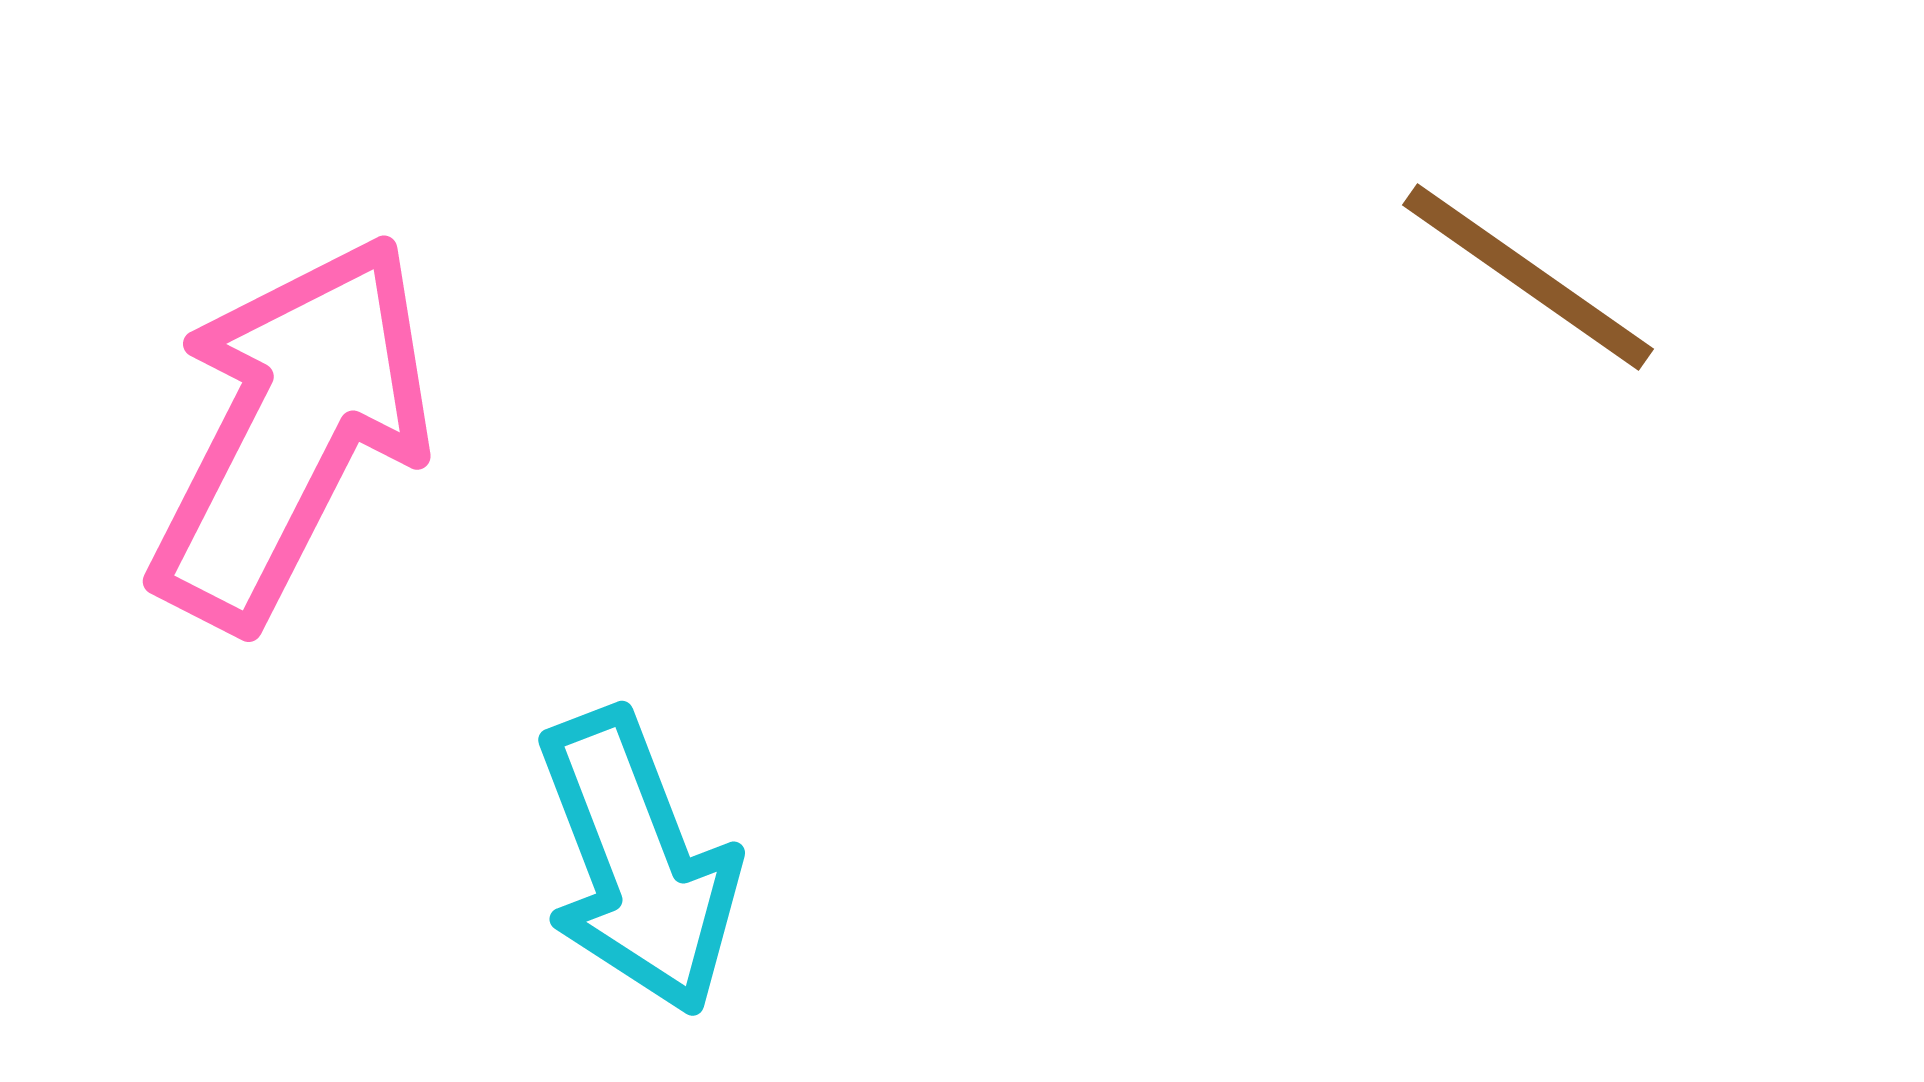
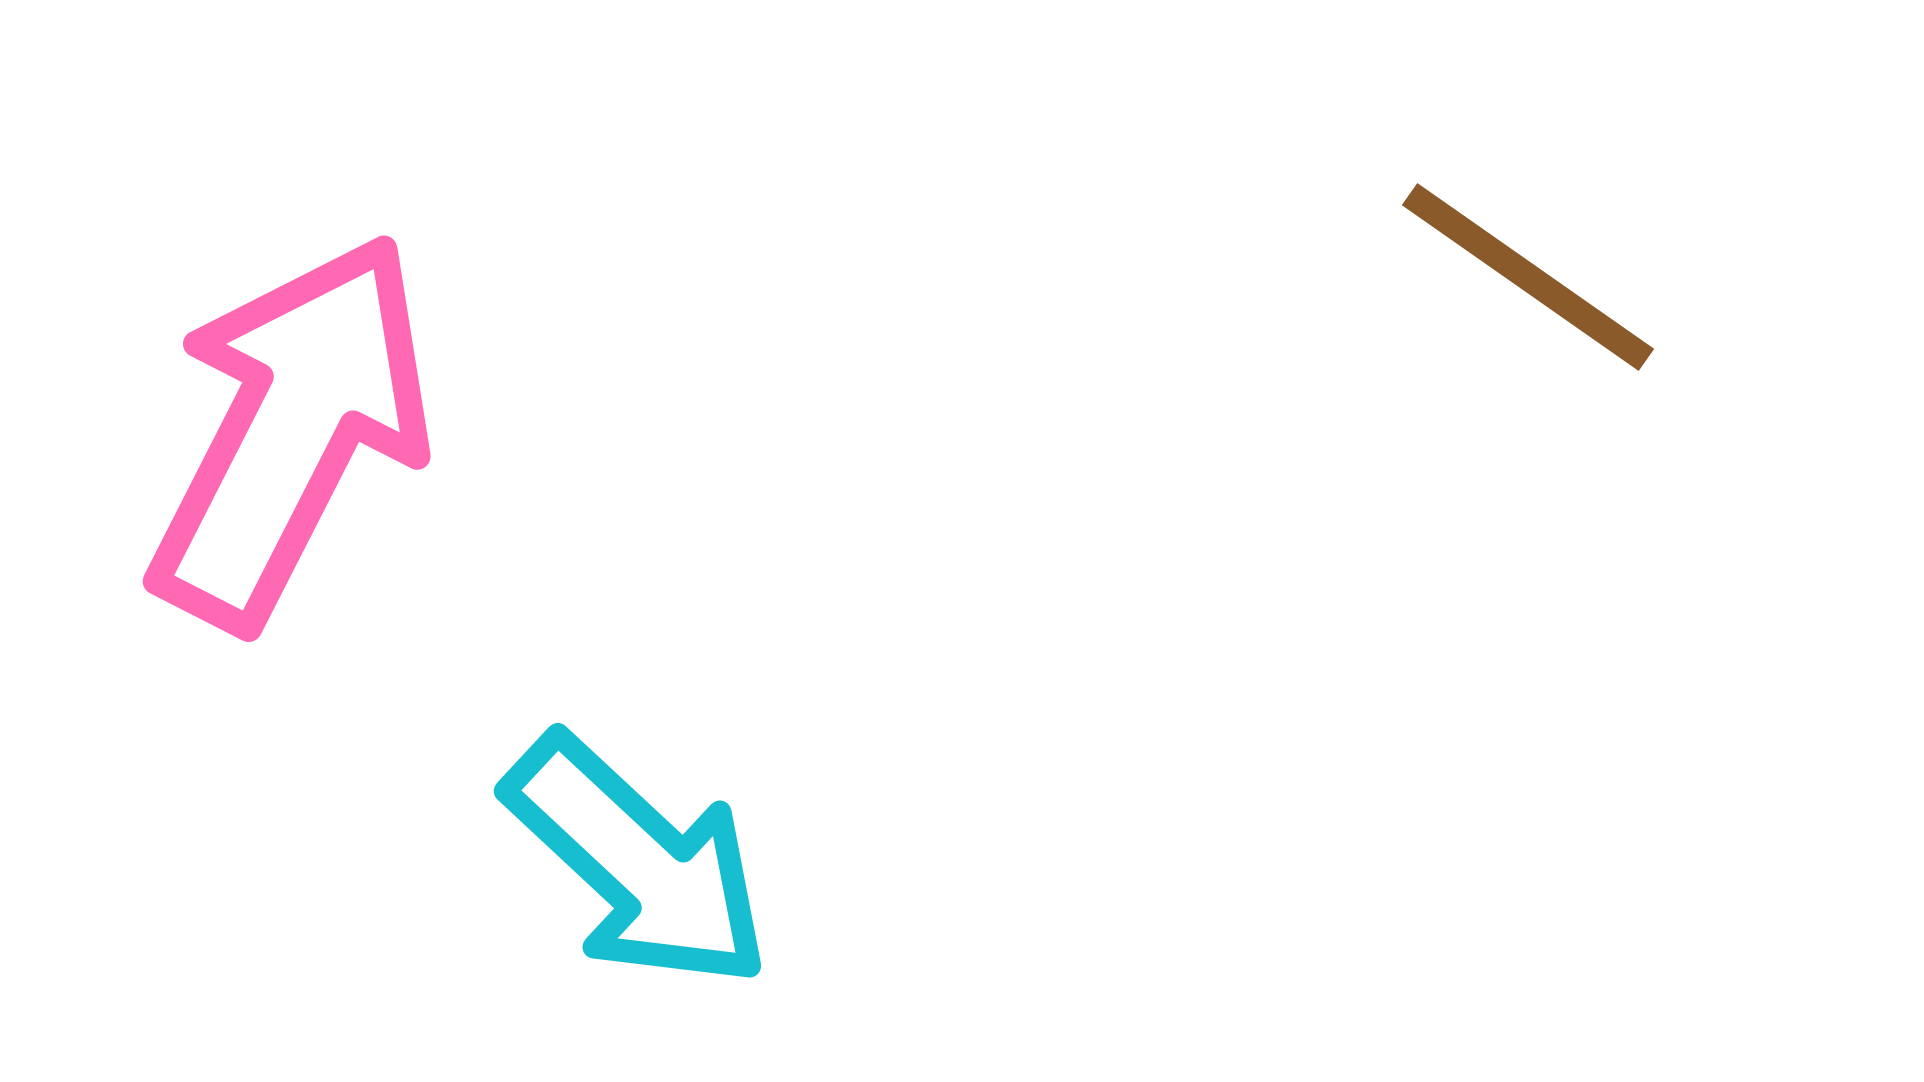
cyan arrow: rotated 26 degrees counterclockwise
